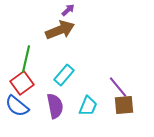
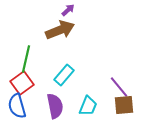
purple line: moved 1 px right
blue semicircle: rotated 35 degrees clockwise
